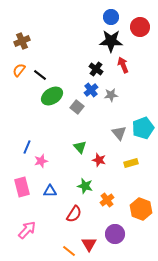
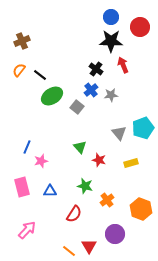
red triangle: moved 2 px down
